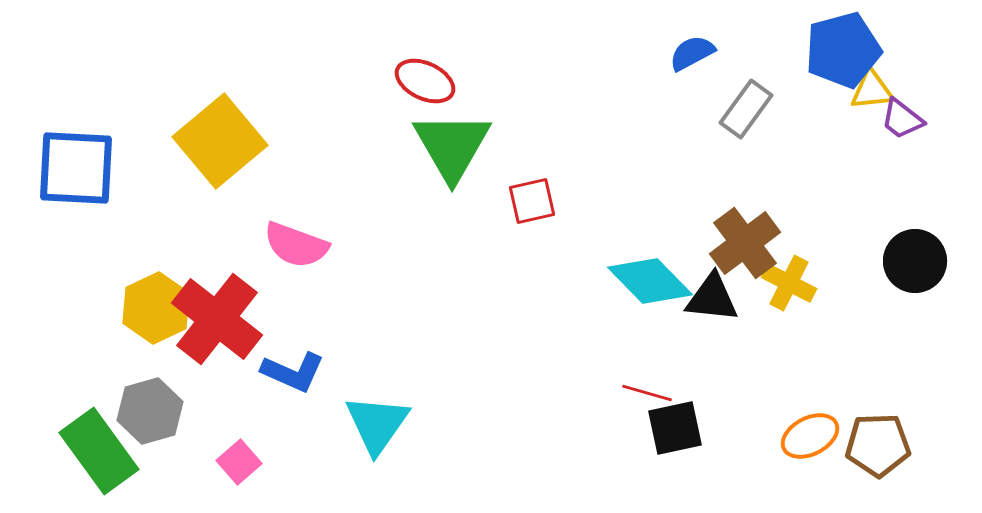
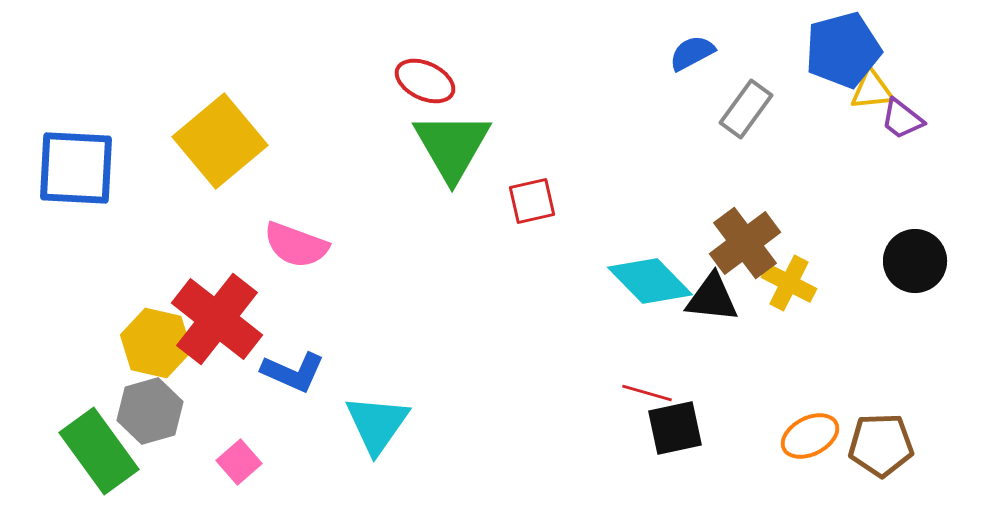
yellow hexagon: moved 35 px down; rotated 22 degrees counterclockwise
brown pentagon: moved 3 px right
